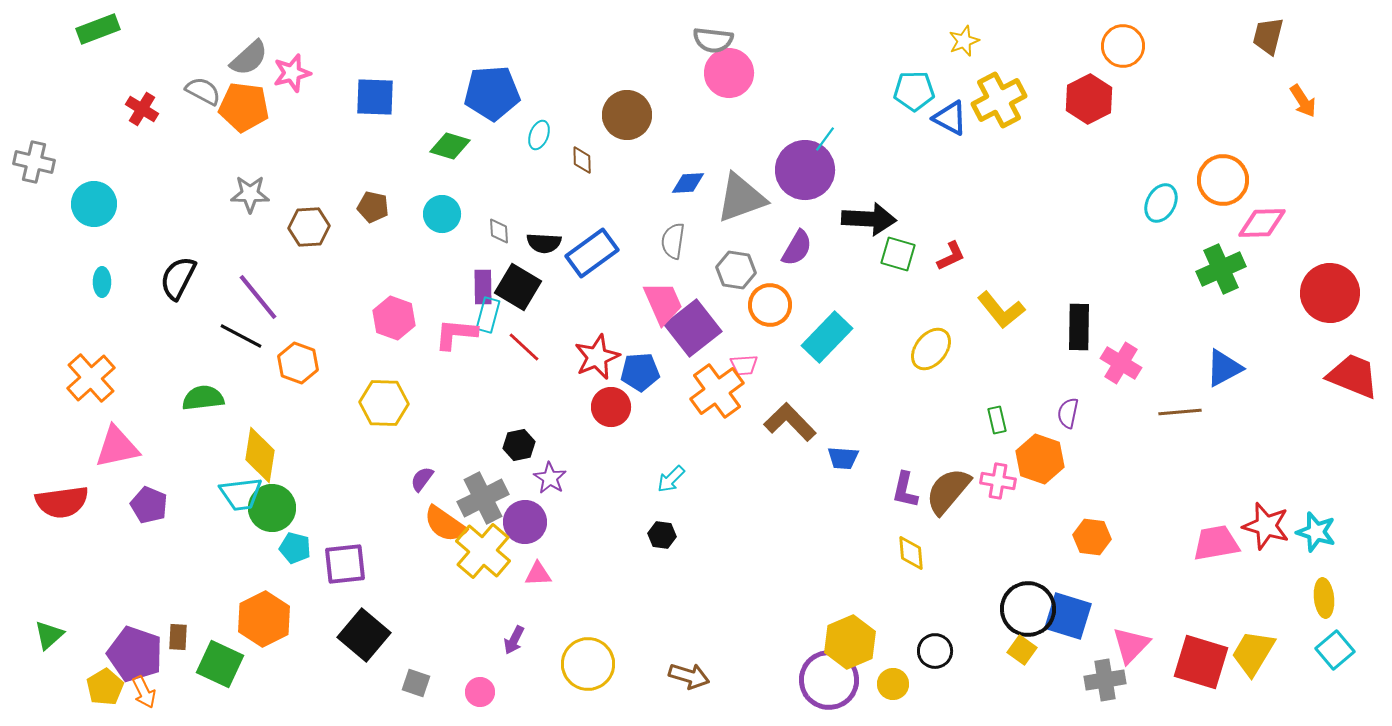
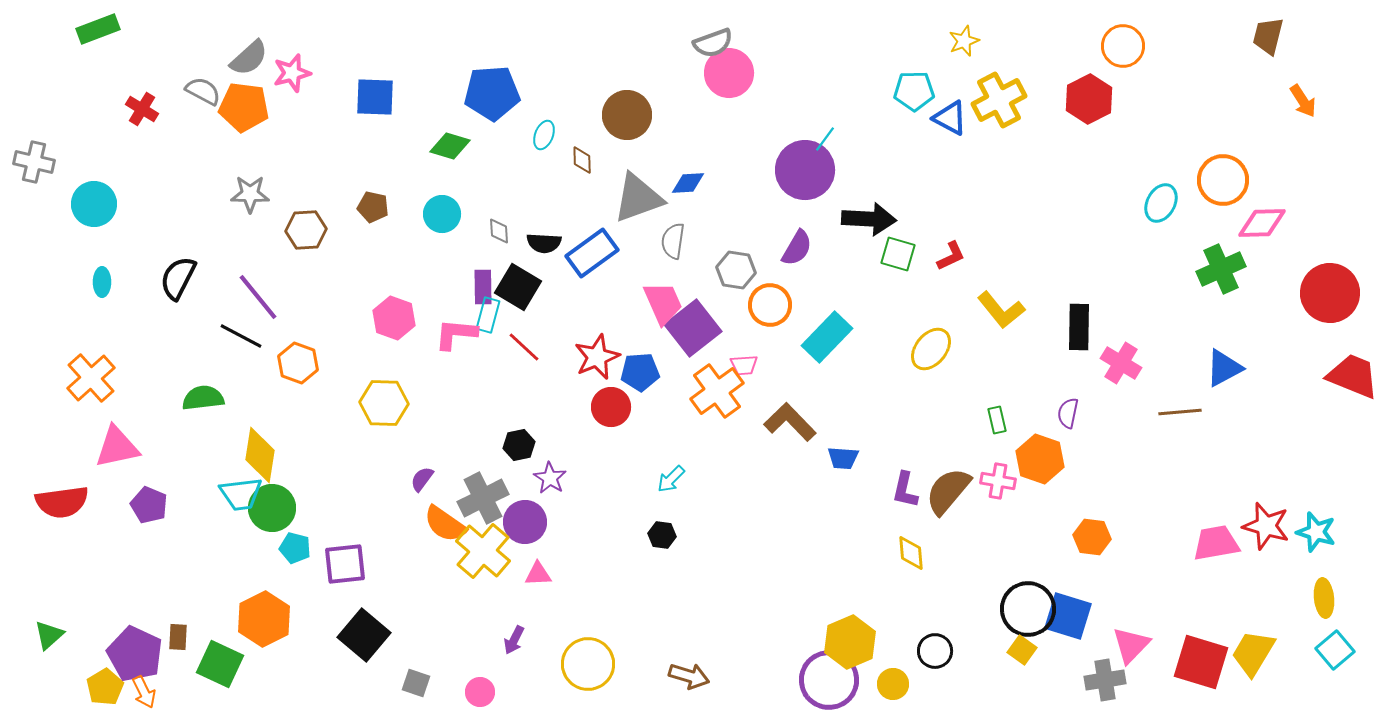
gray semicircle at (713, 40): moved 3 px down; rotated 27 degrees counterclockwise
cyan ellipse at (539, 135): moved 5 px right
gray triangle at (741, 198): moved 103 px left
brown hexagon at (309, 227): moved 3 px left, 3 px down
purple pentagon at (135, 654): rotated 6 degrees clockwise
